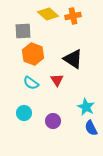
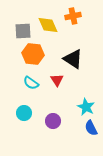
yellow diamond: moved 11 px down; rotated 25 degrees clockwise
orange hexagon: rotated 15 degrees counterclockwise
